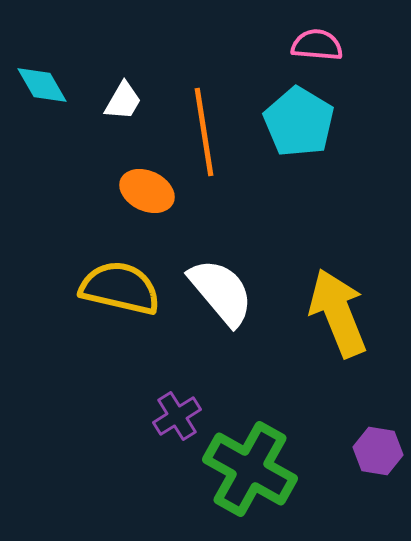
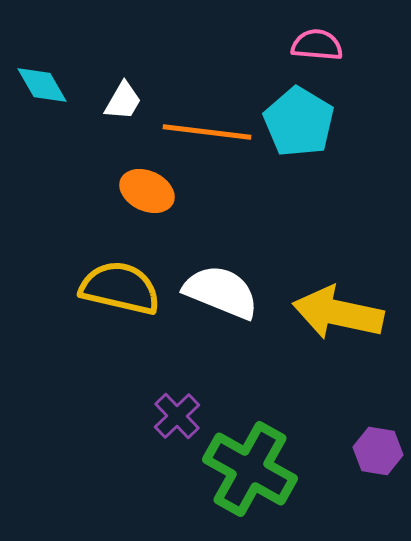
orange line: moved 3 px right; rotated 74 degrees counterclockwise
white semicircle: rotated 28 degrees counterclockwise
yellow arrow: rotated 56 degrees counterclockwise
purple cross: rotated 12 degrees counterclockwise
